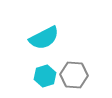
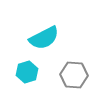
cyan hexagon: moved 18 px left, 4 px up
